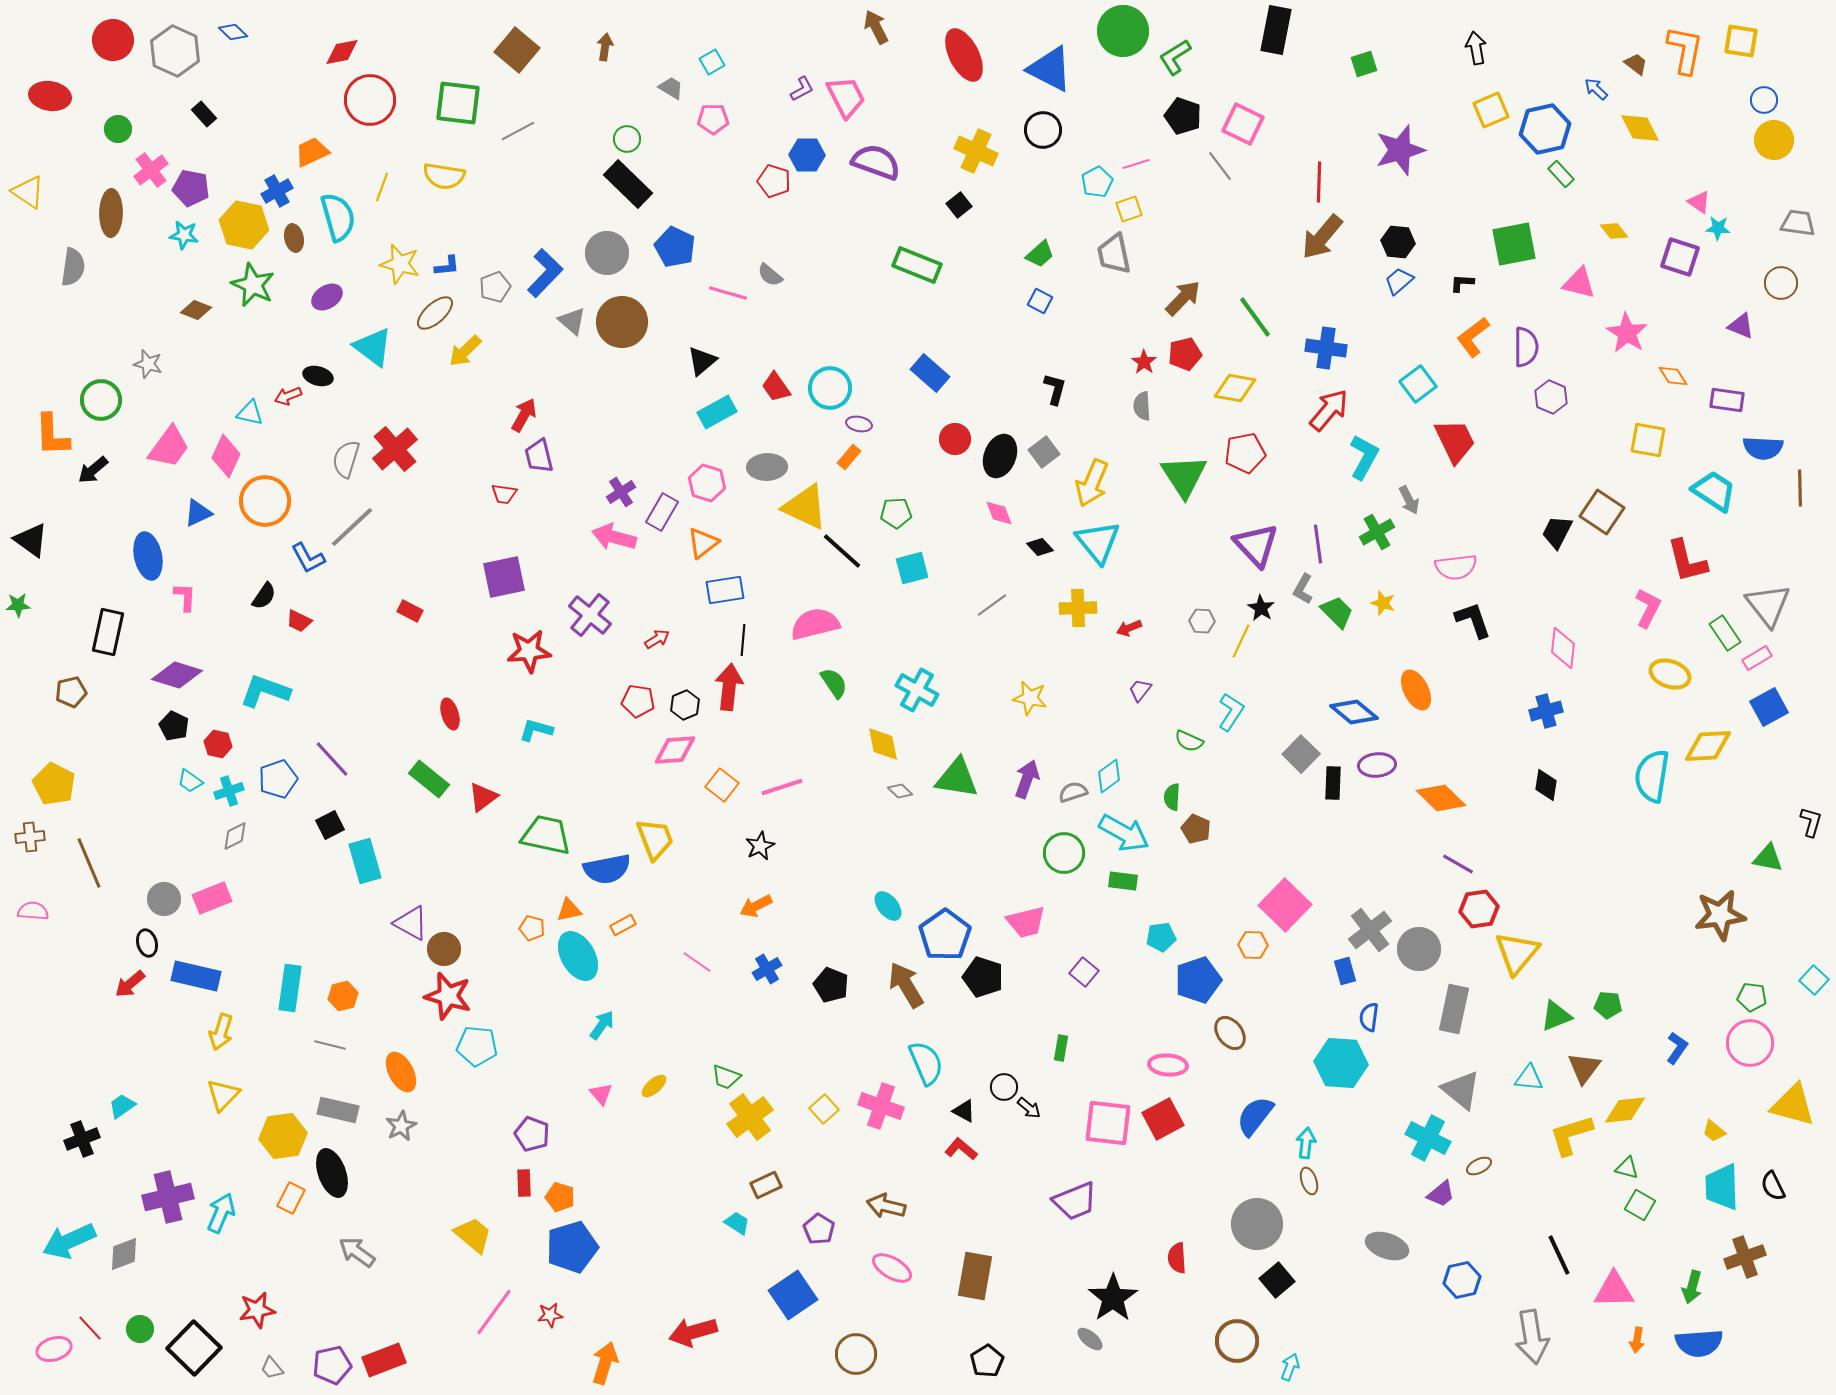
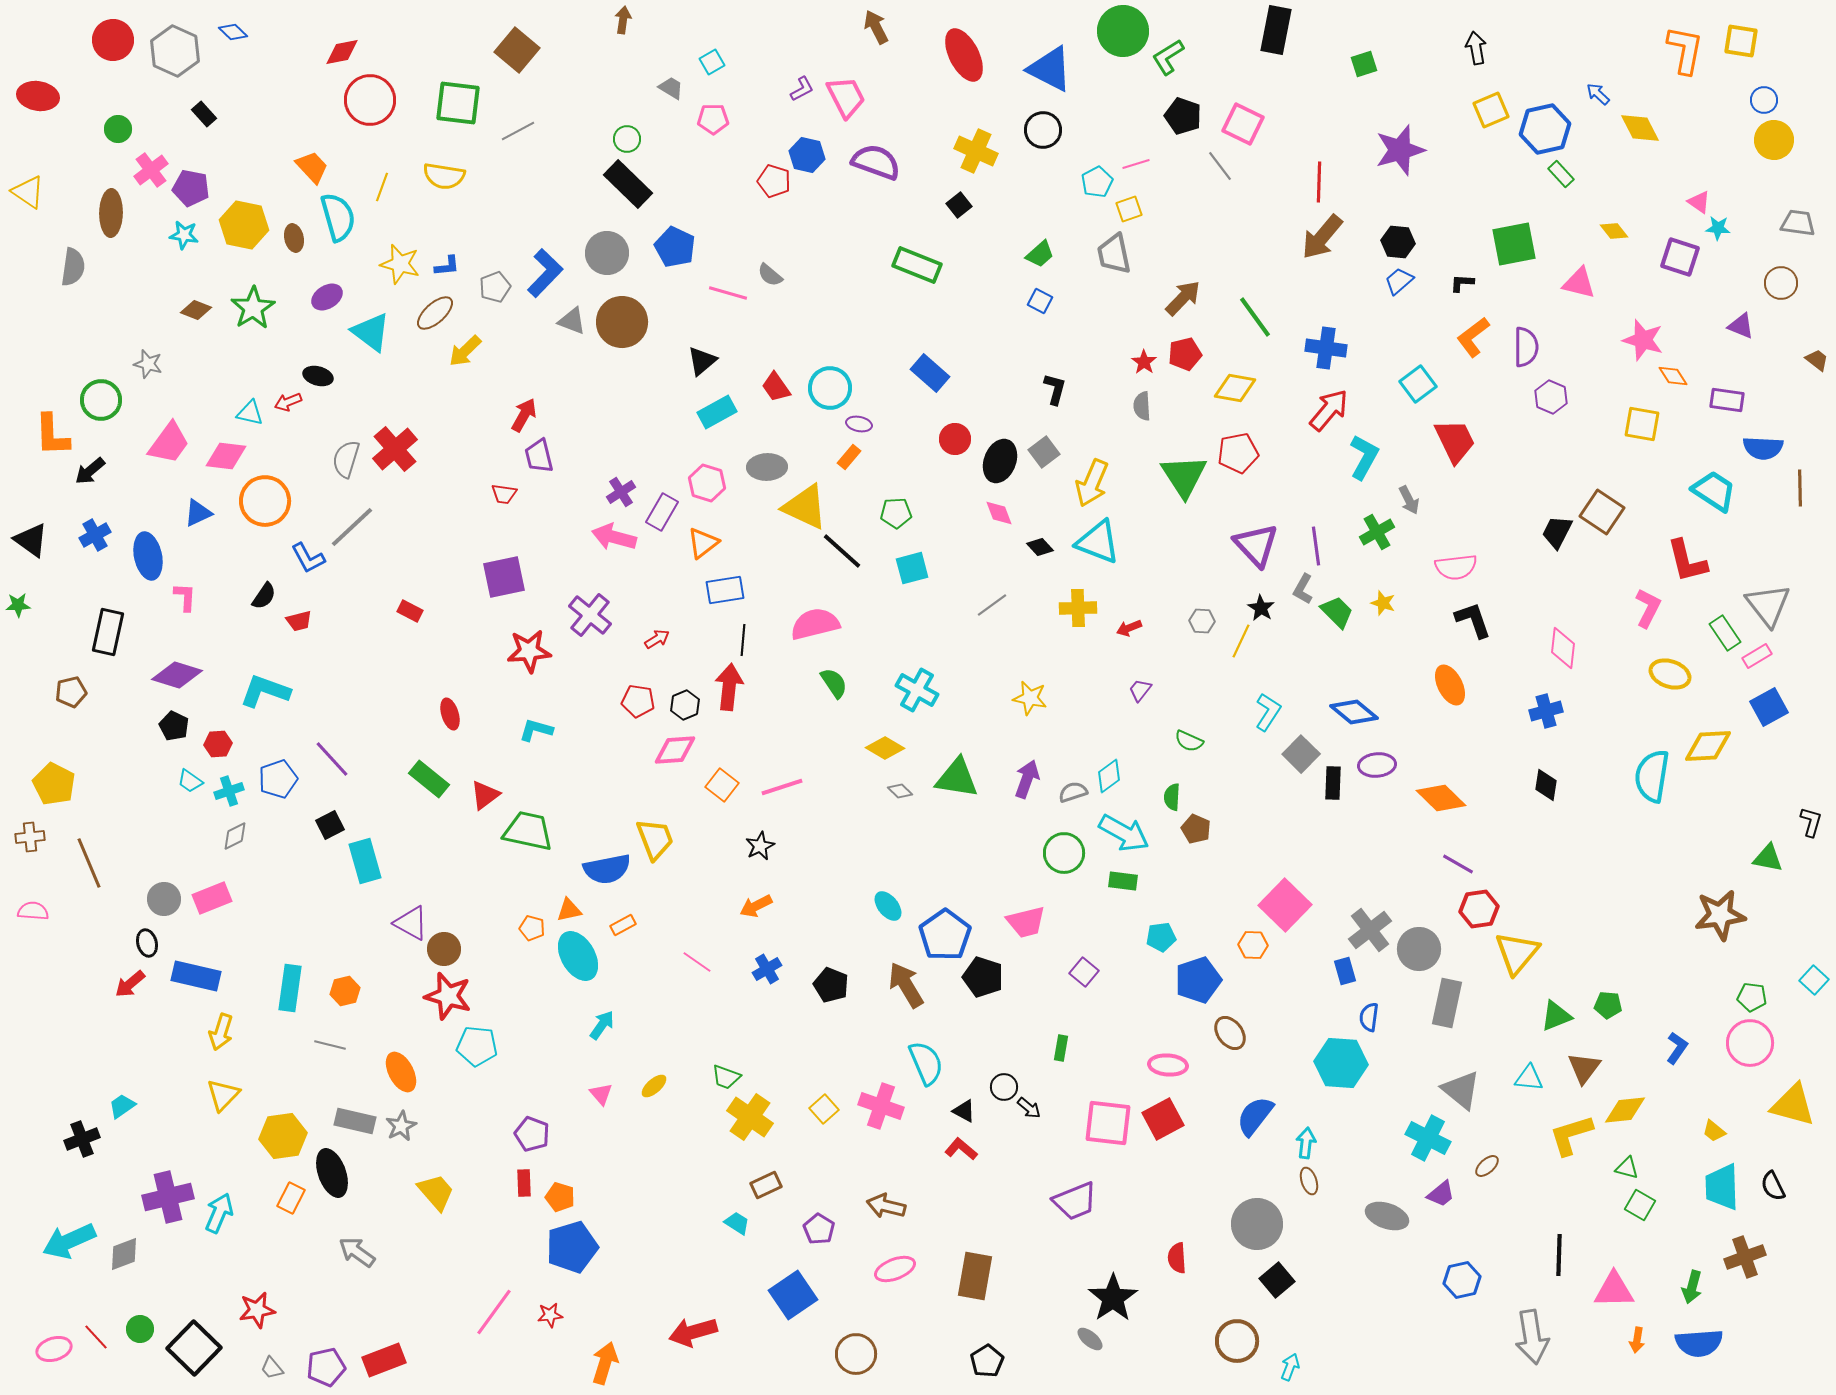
brown arrow at (605, 47): moved 18 px right, 27 px up
green L-shape at (1175, 57): moved 7 px left
brown trapezoid at (1636, 64): moved 181 px right, 296 px down
blue arrow at (1596, 89): moved 2 px right, 5 px down
red ellipse at (50, 96): moved 12 px left
orange trapezoid at (312, 152): moved 15 px down; rotated 72 degrees clockwise
blue hexagon at (807, 155): rotated 12 degrees clockwise
blue cross at (277, 191): moved 182 px left, 344 px down
green star at (253, 285): moved 23 px down; rotated 15 degrees clockwise
gray triangle at (572, 321): rotated 20 degrees counterclockwise
pink star at (1627, 333): moved 16 px right, 7 px down; rotated 15 degrees counterclockwise
cyan triangle at (373, 347): moved 2 px left, 15 px up
red arrow at (288, 396): moved 6 px down
yellow square at (1648, 440): moved 6 px left, 16 px up
pink trapezoid at (169, 447): moved 4 px up
red pentagon at (1245, 453): moved 7 px left
pink diamond at (226, 456): rotated 72 degrees clockwise
black ellipse at (1000, 456): moved 5 px down
black arrow at (93, 470): moved 3 px left, 1 px down
cyan triangle at (1098, 542): rotated 30 degrees counterclockwise
purple line at (1318, 544): moved 2 px left, 2 px down
red trapezoid at (299, 621): rotated 40 degrees counterclockwise
pink rectangle at (1757, 658): moved 2 px up
orange ellipse at (1416, 690): moved 34 px right, 5 px up
cyan L-shape at (1231, 712): moved 37 px right
red hexagon at (218, 744): rotated 16 degrees counterclockwise
yellow diamond at (883, 744): moved 2 px right, 4 px down; rotated 48 degrees counterclockwise
red triangle at (483, 797): moved 2 px right, 2 px up
green trapezoid at (546, 835): moved 18 px left, 4 px up
orange hexagon at (343, 996): moved 2 px right, 5 px up
gray rectangle at (1454, 1009): moved 7 px left, 6 px up
gray rectangle at (338, 1110): moved 17 px right, 11 px down
yellow cross at (750, 1117): rotated 18 degrees counterclockwise
brown ellipse at (1479, 1166): moved 8 px right; rotated 15 degrees counterclockwise
cyan arrow at (221, 1213): moved 2 px left
yellow trapezoid at (473, 1235): moved 37 px left, 43 px up; rotated 9 degrees clockwise
gray ellipse at (1387, 1246): moved 30 px up
black line at (1559, 1255): rotated 27 degrees clockwise
pink ellipse at (892, 1268): moved 3 px right, 1 px down; rotated 51 degrees counterclockwise
red line at (90, 1328): moved 6 px right, 9 px down
purple pentagon at (332, 1365): moved 6 px left, 2 px down
